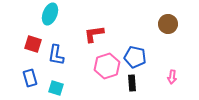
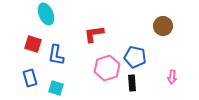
cyan ellipse: moved 4 px left; rotated 45 degrees counterclockwise
brown circle: moved 5 px left, 2 px down
pink hexagon: moved 2 px down
